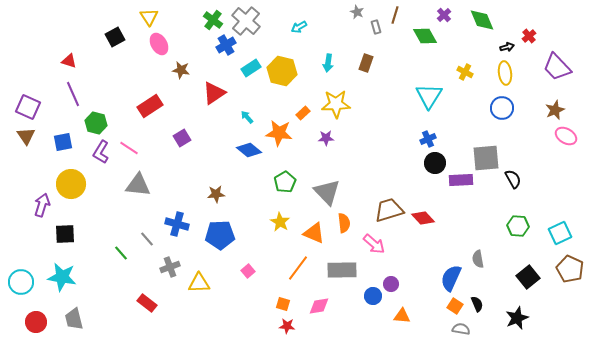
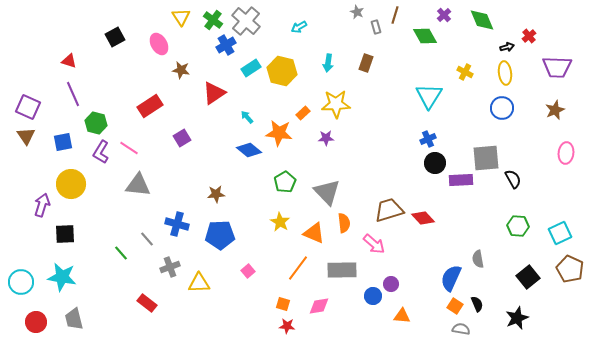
yellow triangle at (149, 17): moved 32 px right
purple trapezoid at (557, 67): rotated 44 degrees counterclockwise
pink ellipse at (566, 136): moved 17 px down; rotated 65 degrees clockwise
